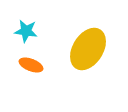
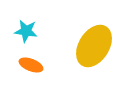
yellow ellipse: moved 6 px right, 3 px up
